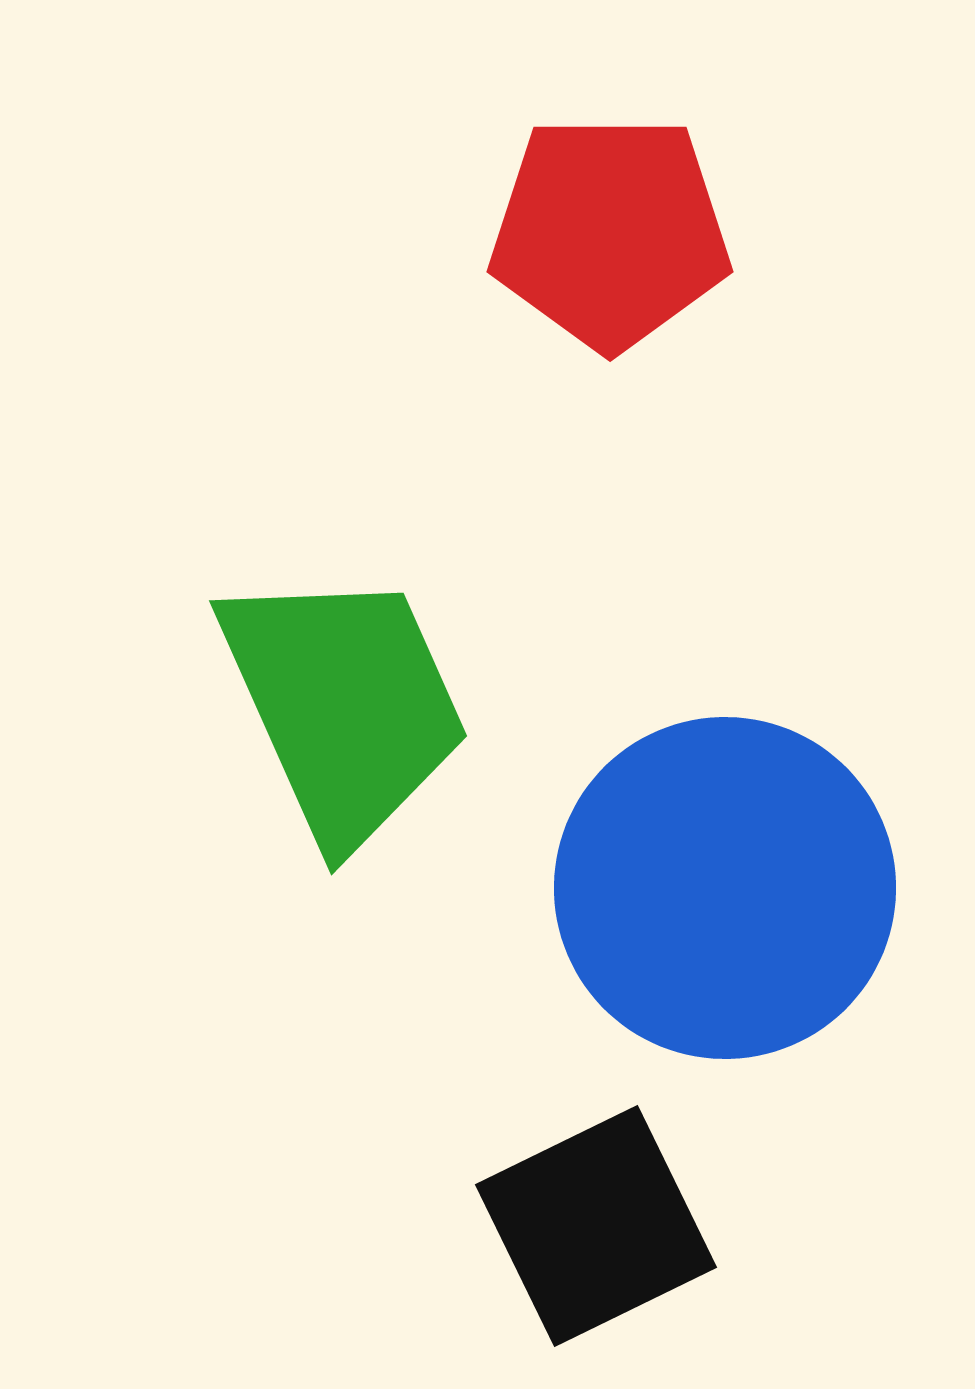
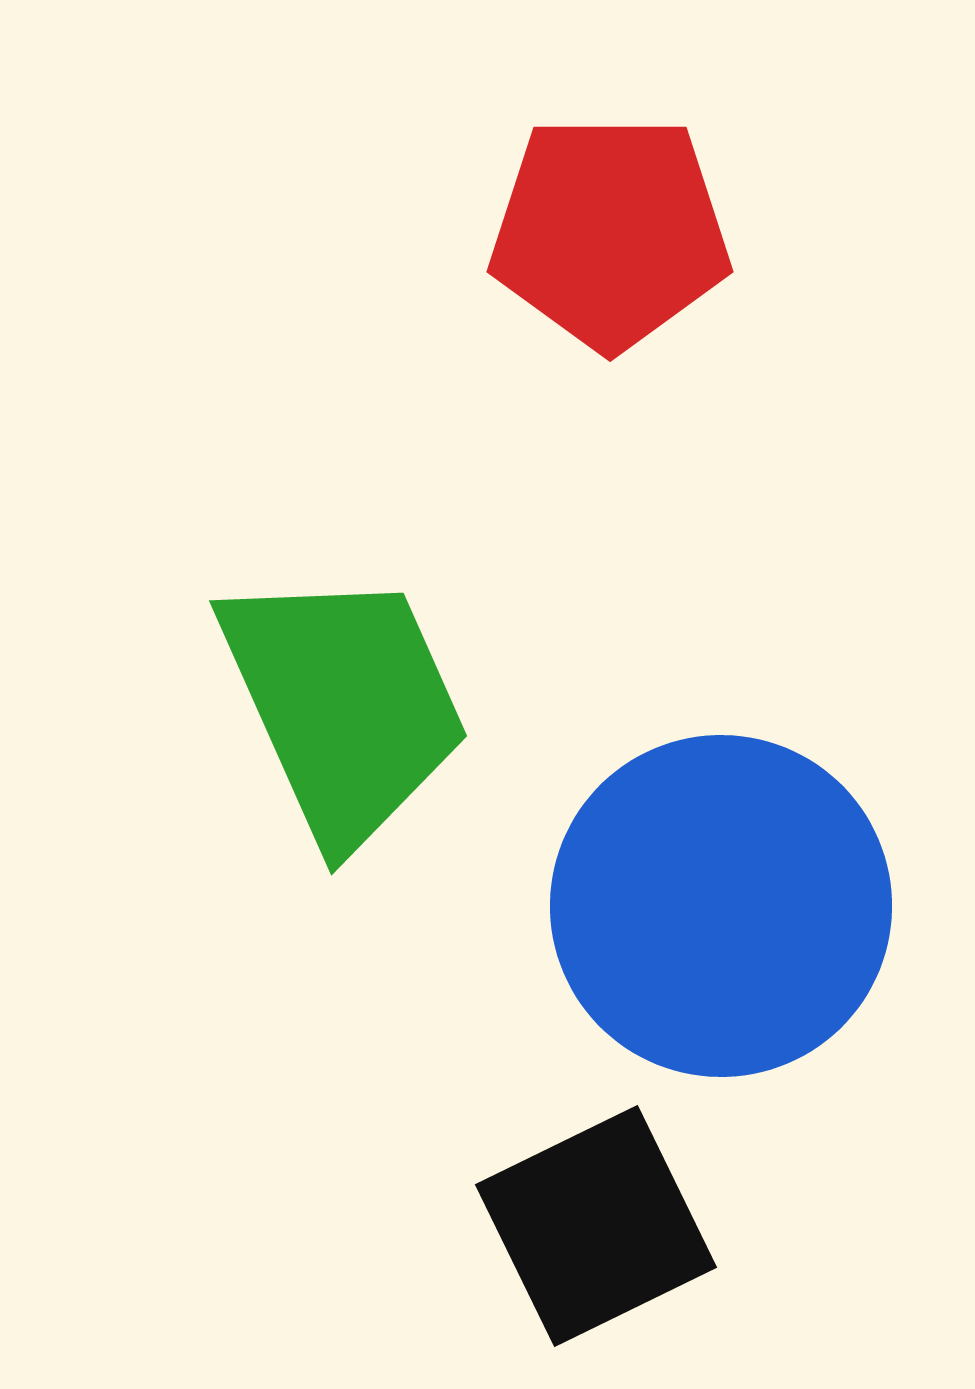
blue circle: moved 4 px left, 18 px down
